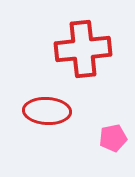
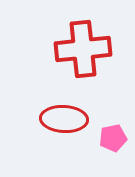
red ellipse: moved 17 px right, 8 px down
